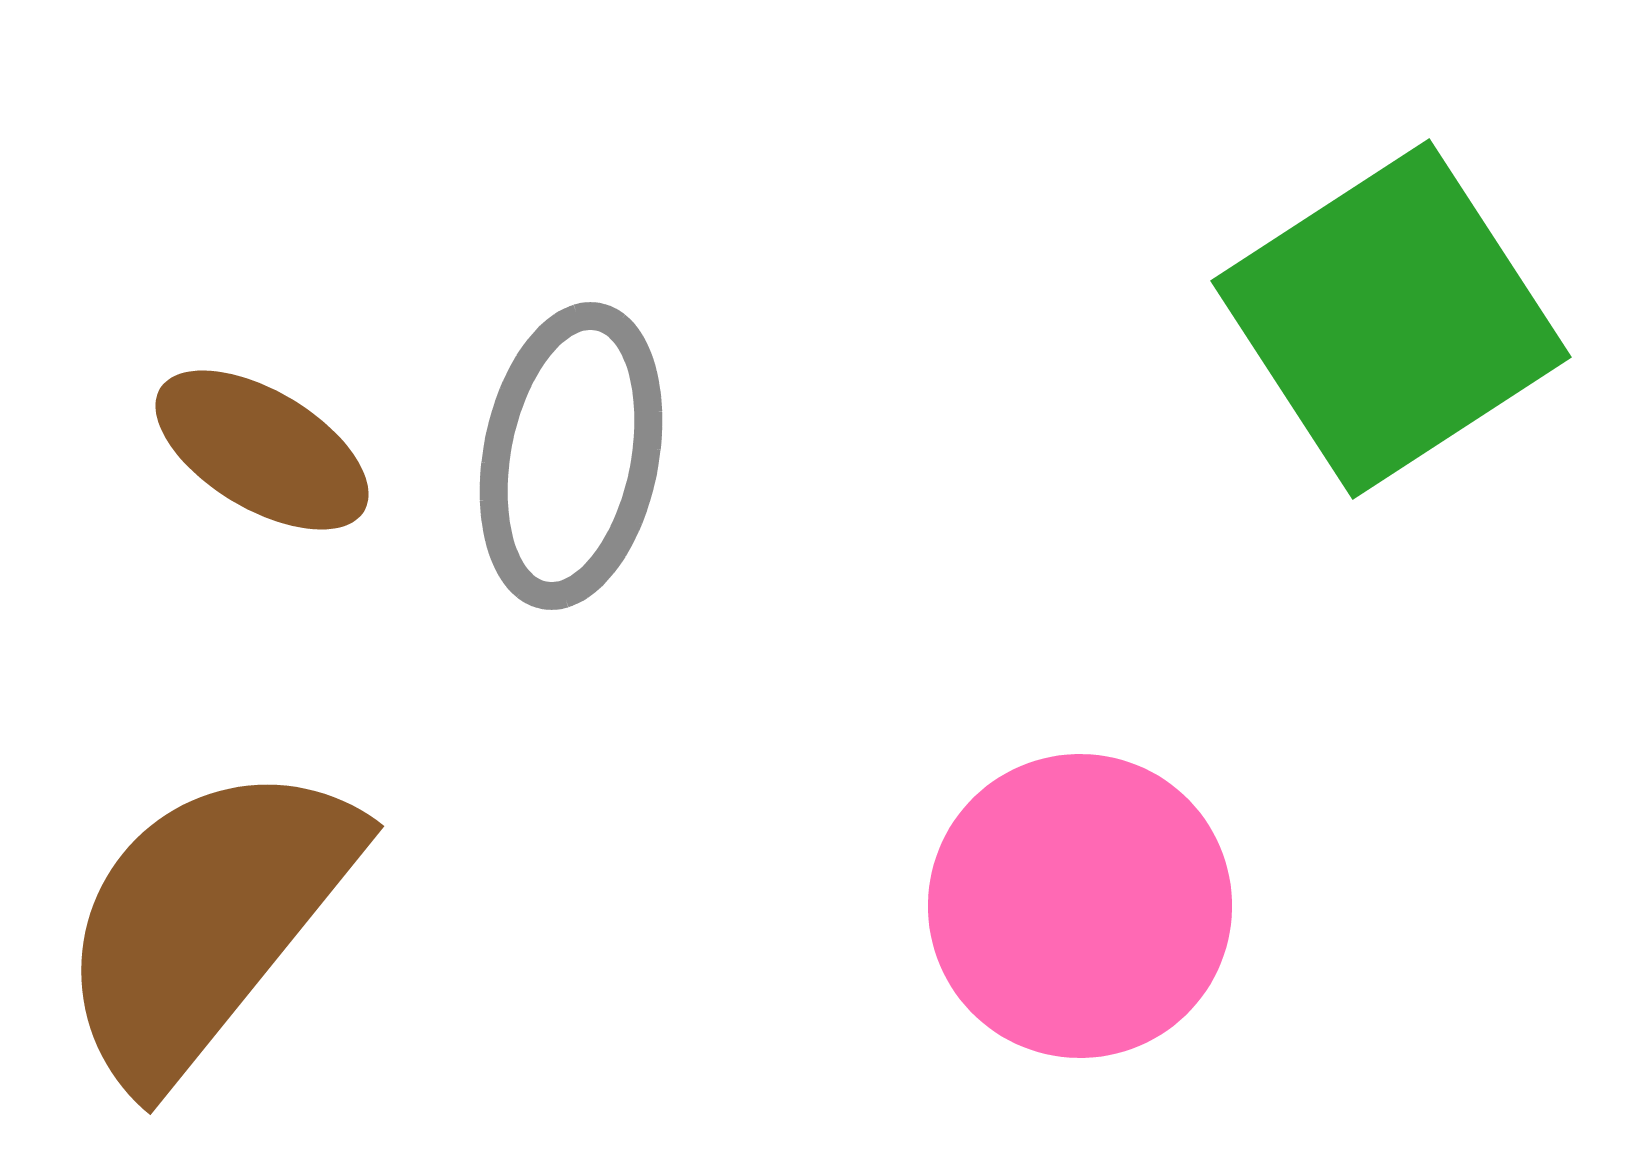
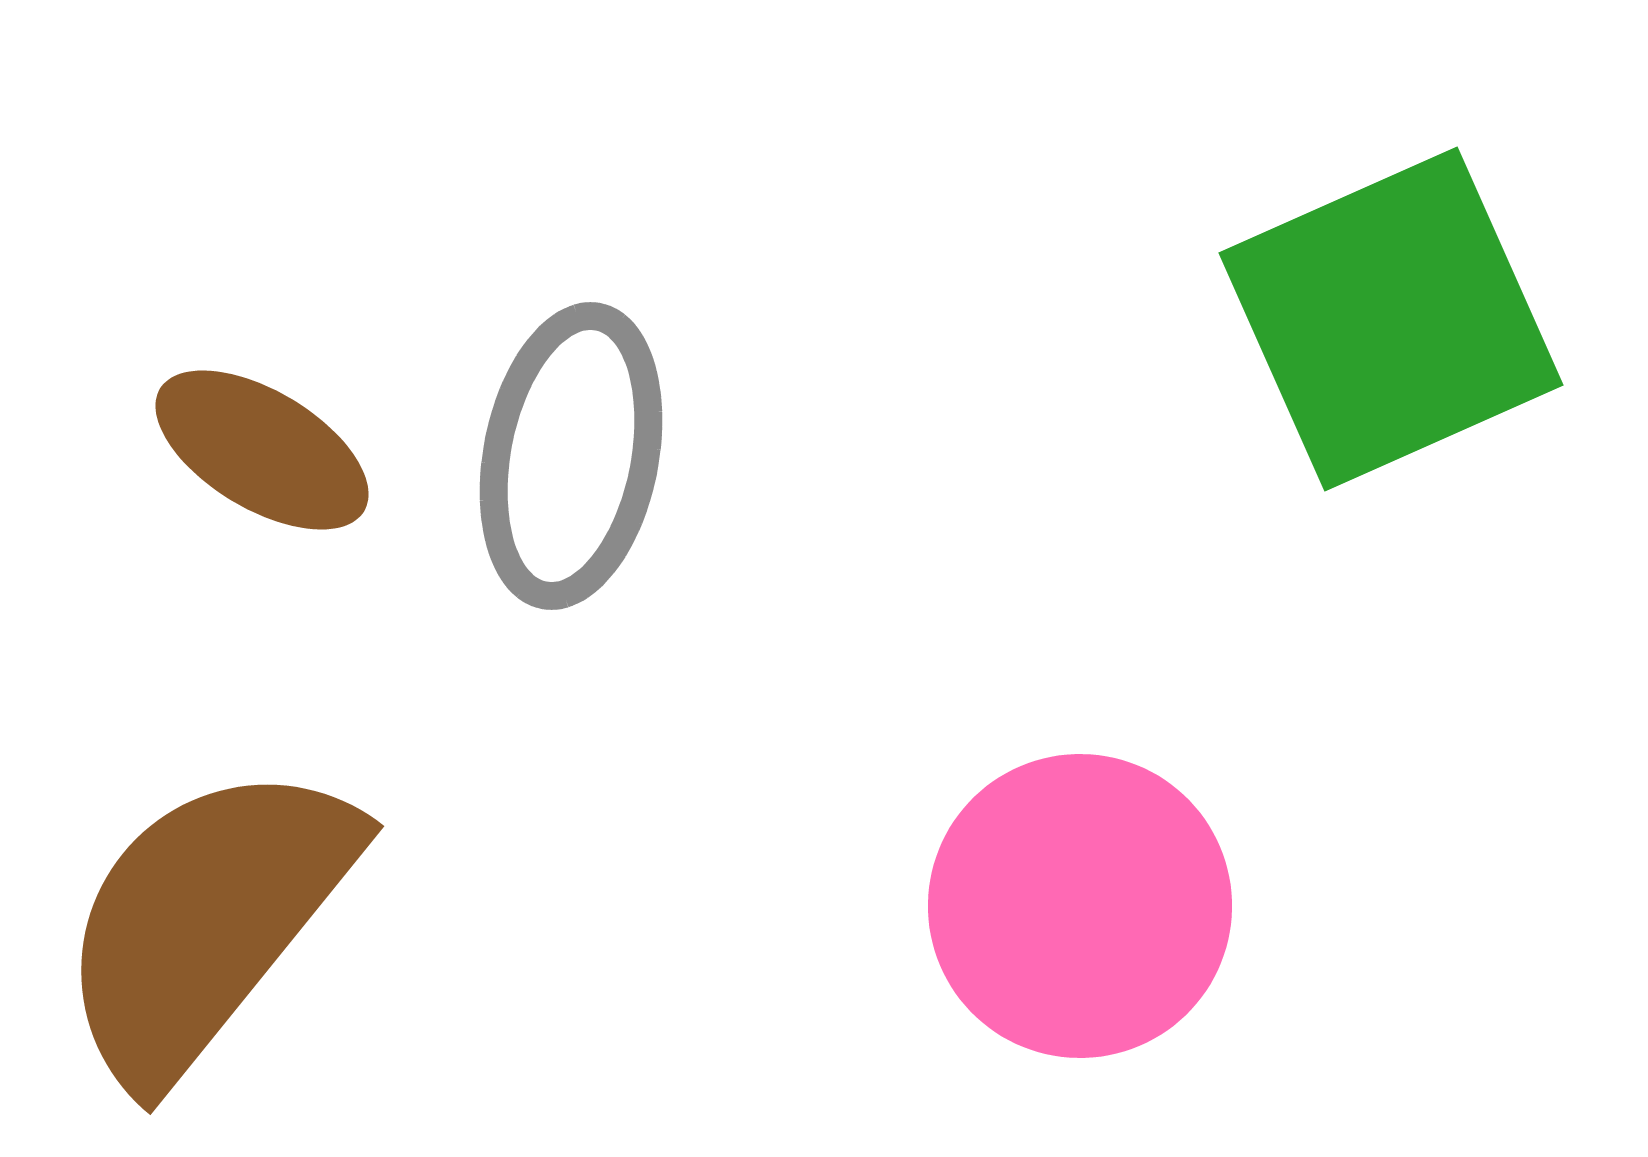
green square: rotated 9 degrees clockwise
